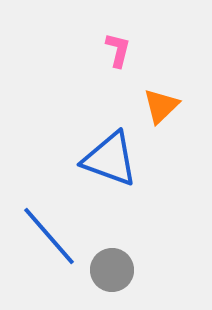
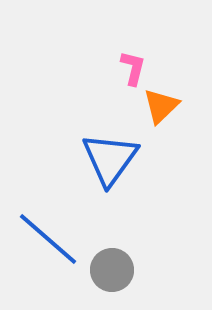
pink L-shape: moved 15 px right, 18 px down
blue triangle: rotated 46 degrees clockwise
blue line: moved 1 px left, 3 px down; rotated 8 degrees counterclockwise
